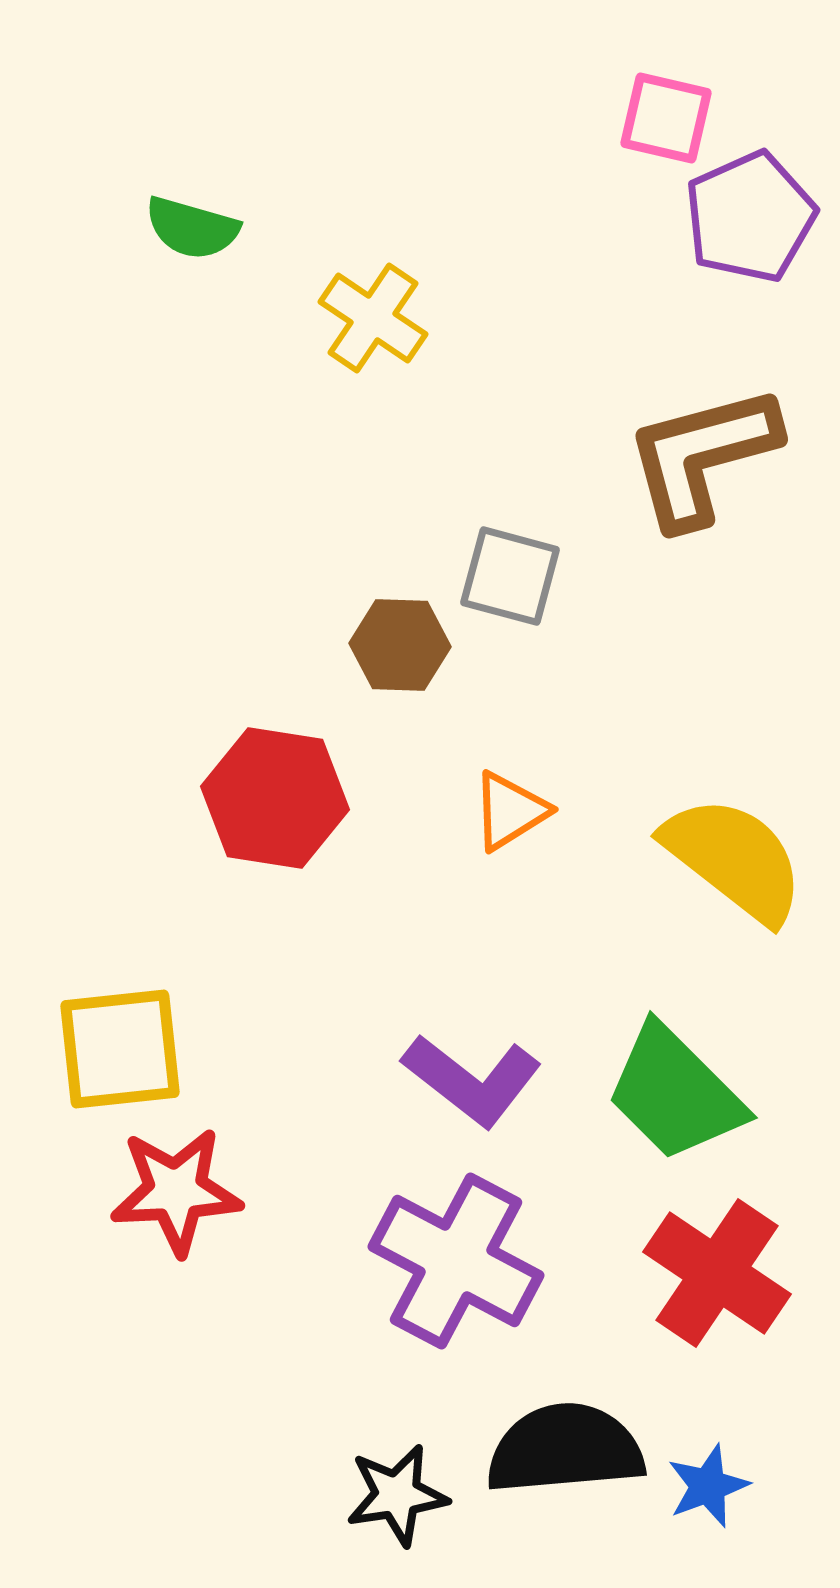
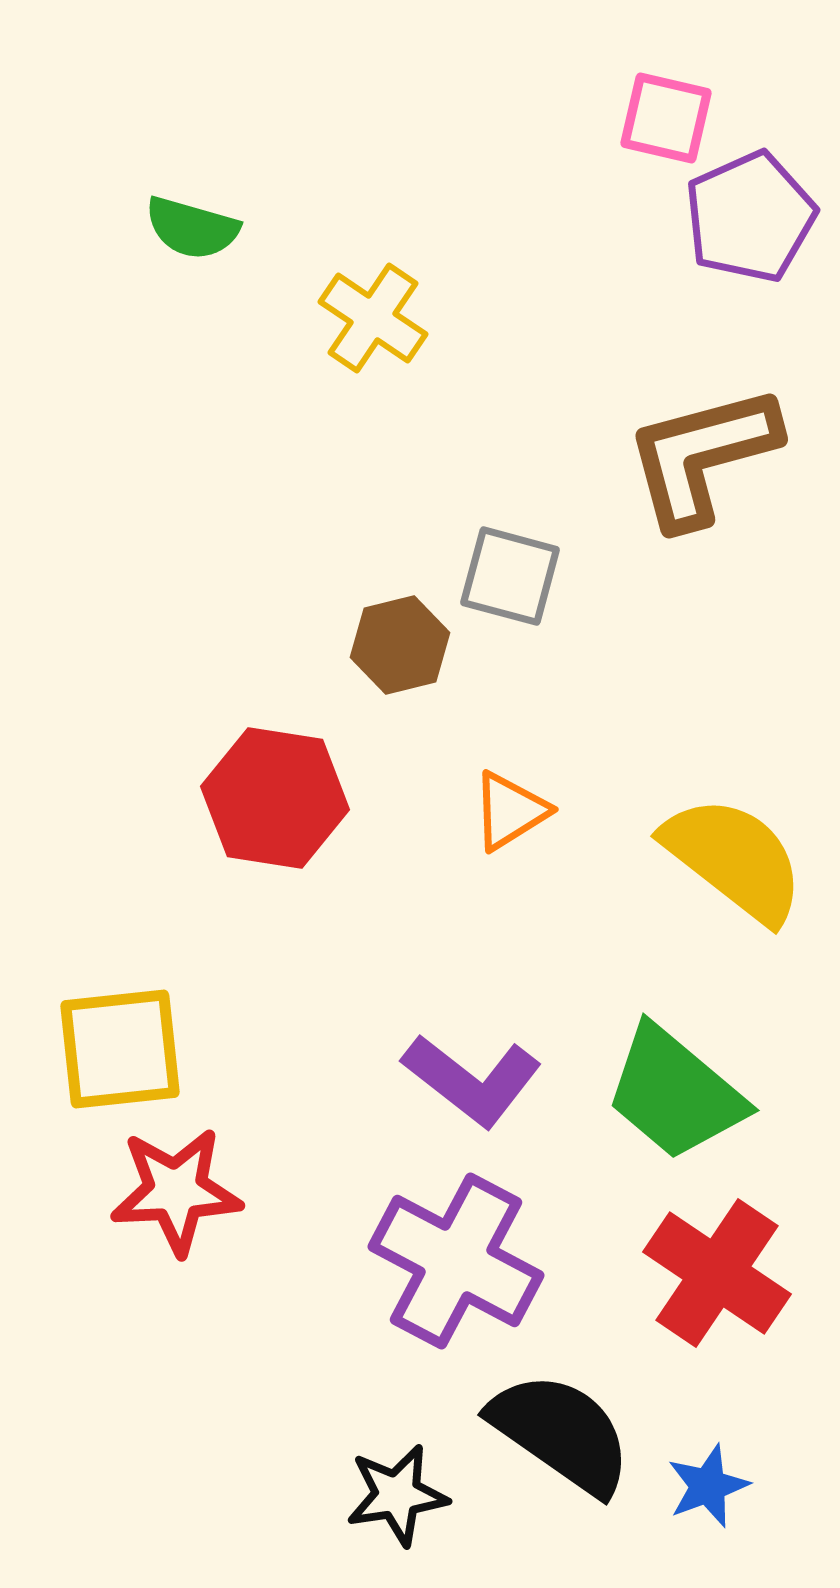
brown hexagon: rotated 16 degrees counterclockwise
green trapezoid: rotated 5 degrees counterclockwise
black semicircle: moved 4 px left, 16 px up; rotated 40 degrees clockwise
